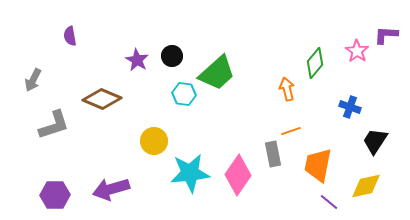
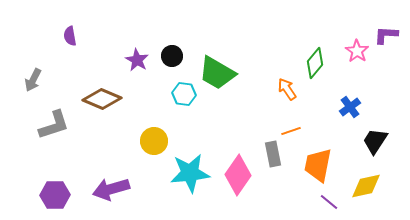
green trapezoid: rotated 72 degrees clockwise
orange arrow: rotated 20 degrees counterclockwise
blue cross: rotated 35 degrees clockwise
